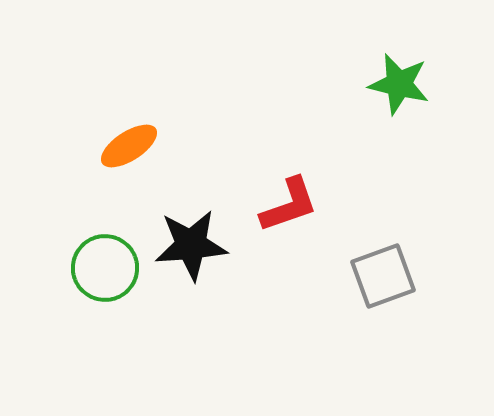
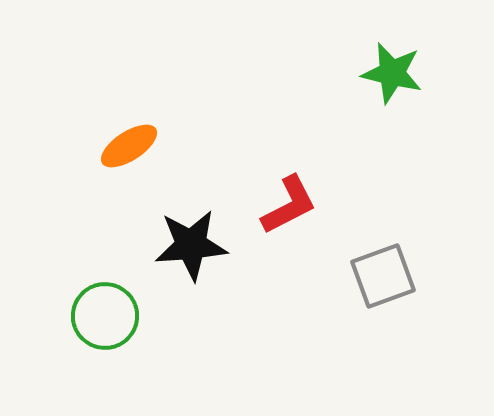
green star: moved 7 px left, 11 px up
red L-shape: rotated 8 degrees counterclockwise
green circle: moved 48 px down
